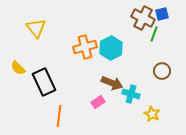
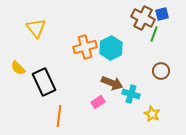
brown circle: moved 1 px left
